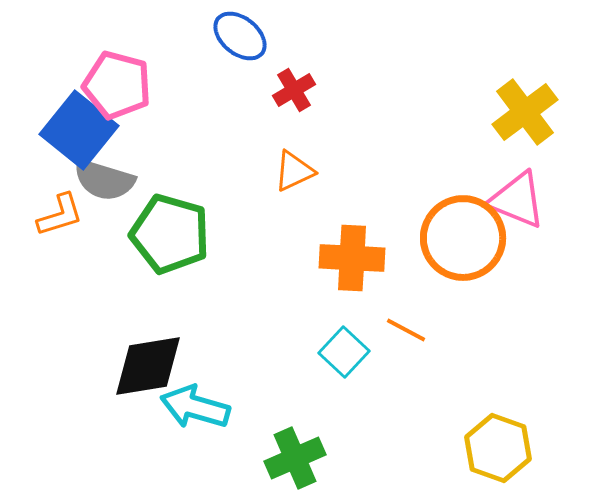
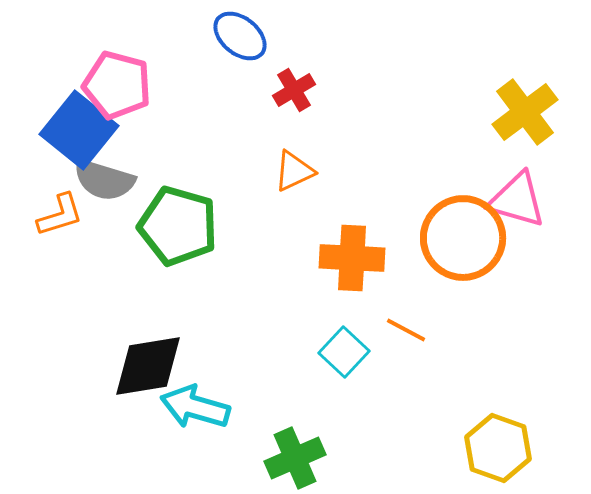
pink triangle: rotated 6 degrees counterclockwise
green pentagon: moved 8 px right, 8 px up
